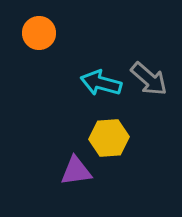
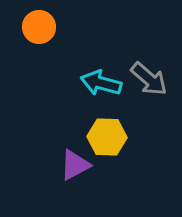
orange circle: moved 6 px up
yellow hexagon: moved 2 px left, 1 px up; rotated 6 degrees clockwise
purple triangle: moved 1 px left, 6 px up; rotated 20 degrees counterclockwise
